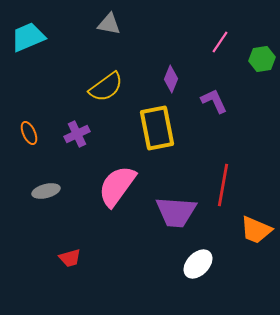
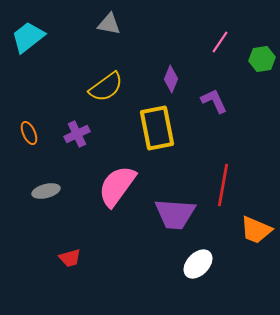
cyan trapezoid: rotated 15 degrees counterclockwise
purple trapezoid: moved 1 px left, 2 px down
